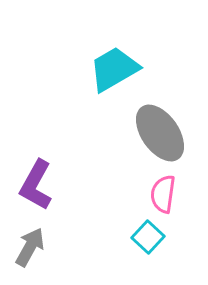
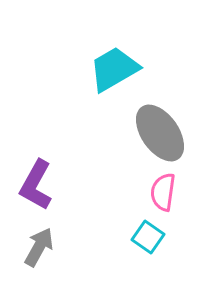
pink semicircle: moved 2 px up
cyan square: rotated 8 degrees counterclockwise
gray arrow: moved 9 px right
